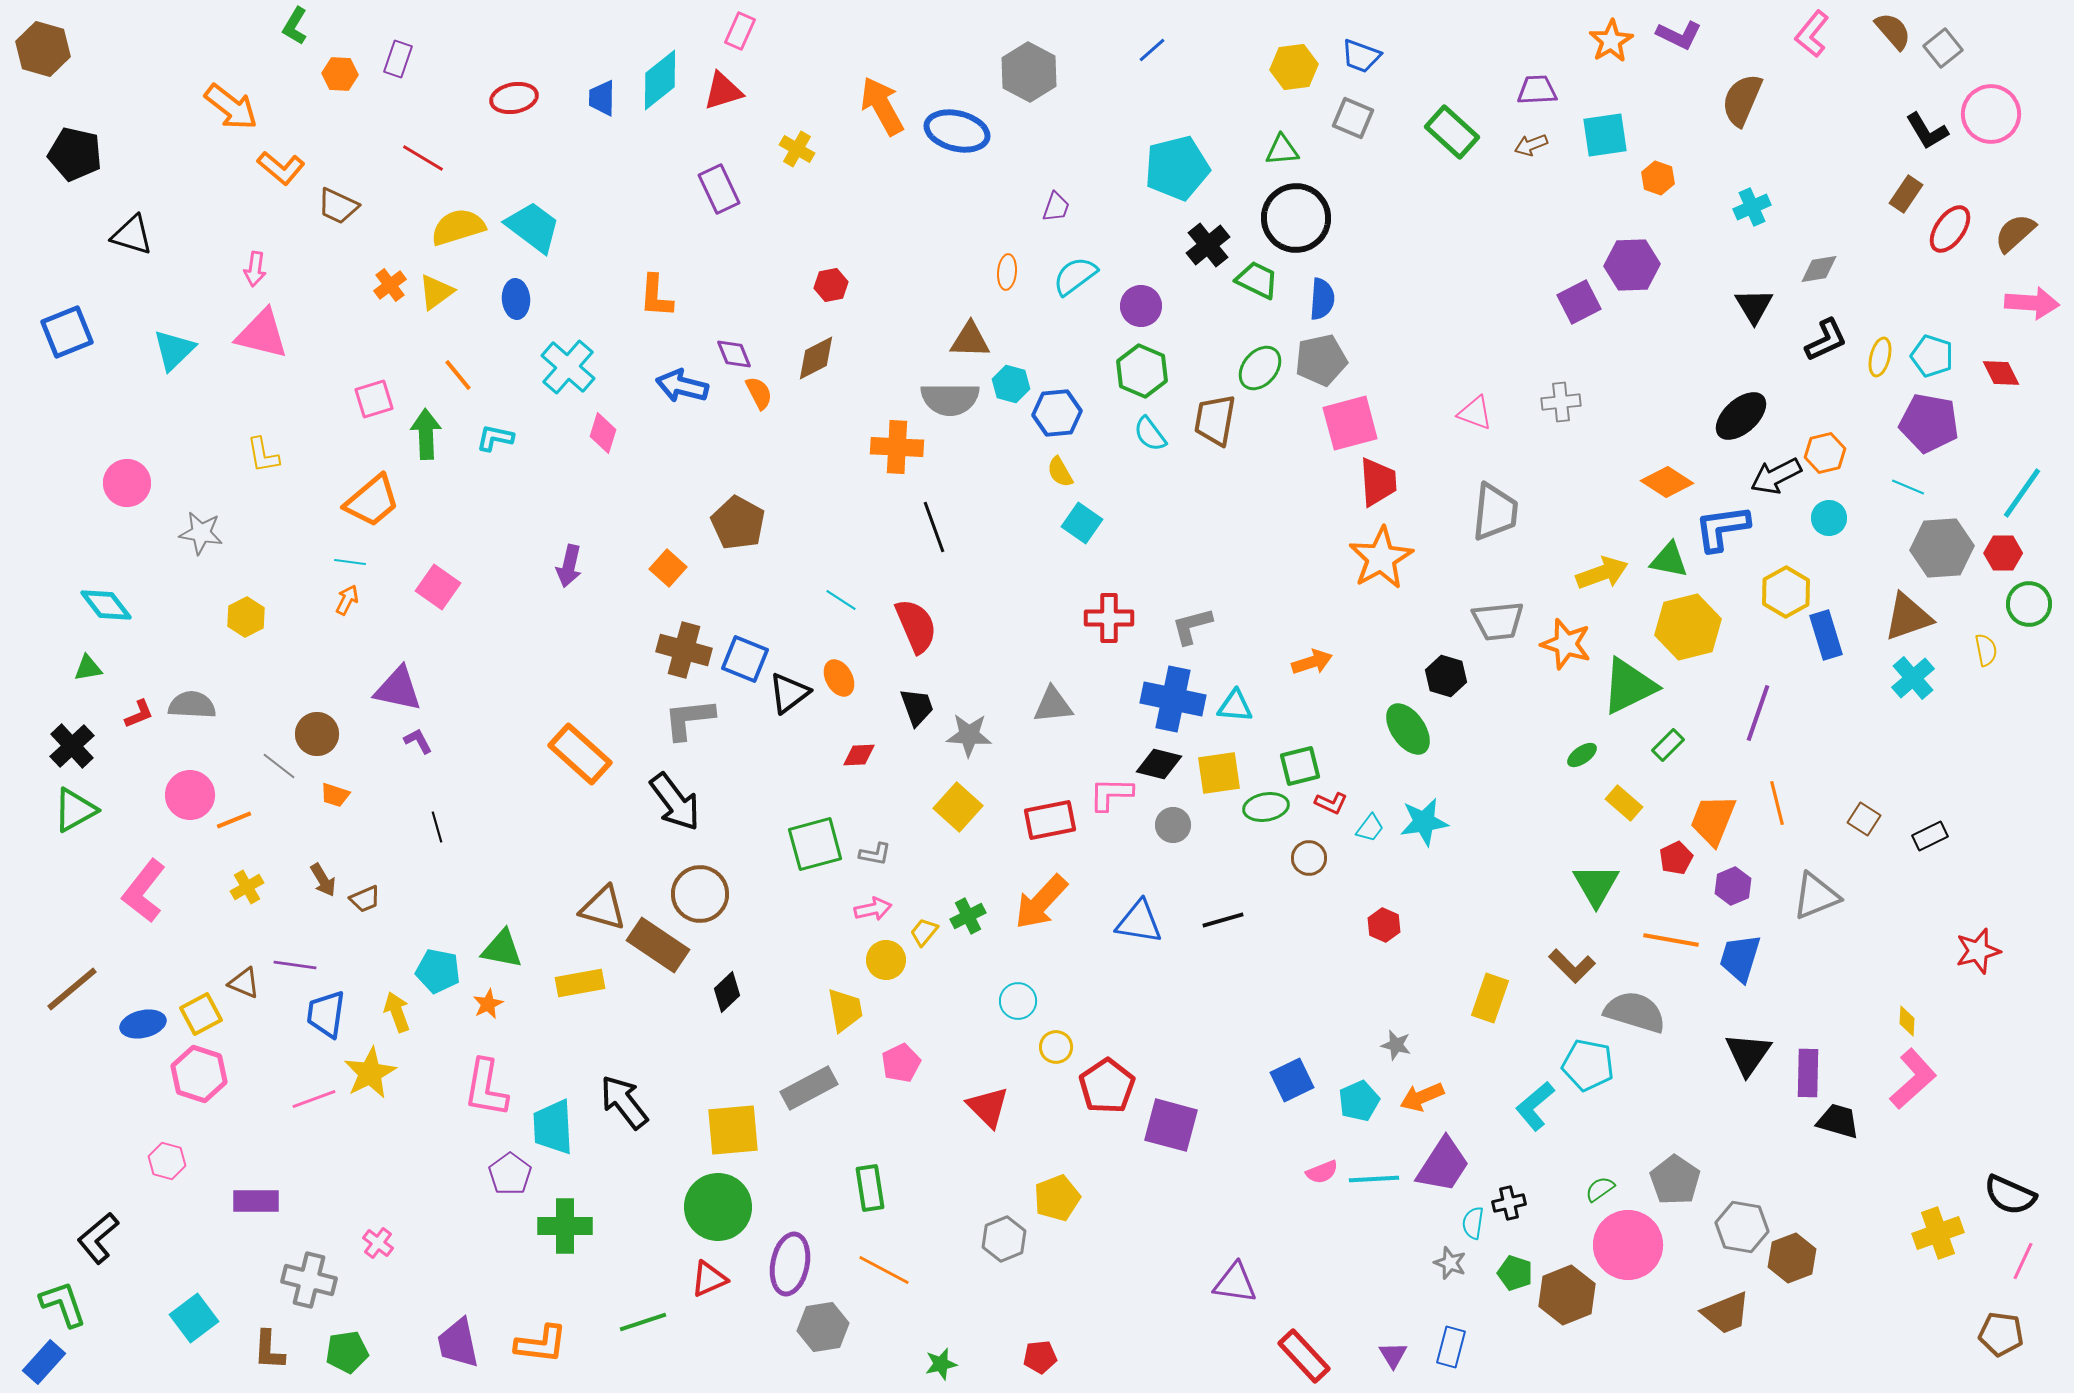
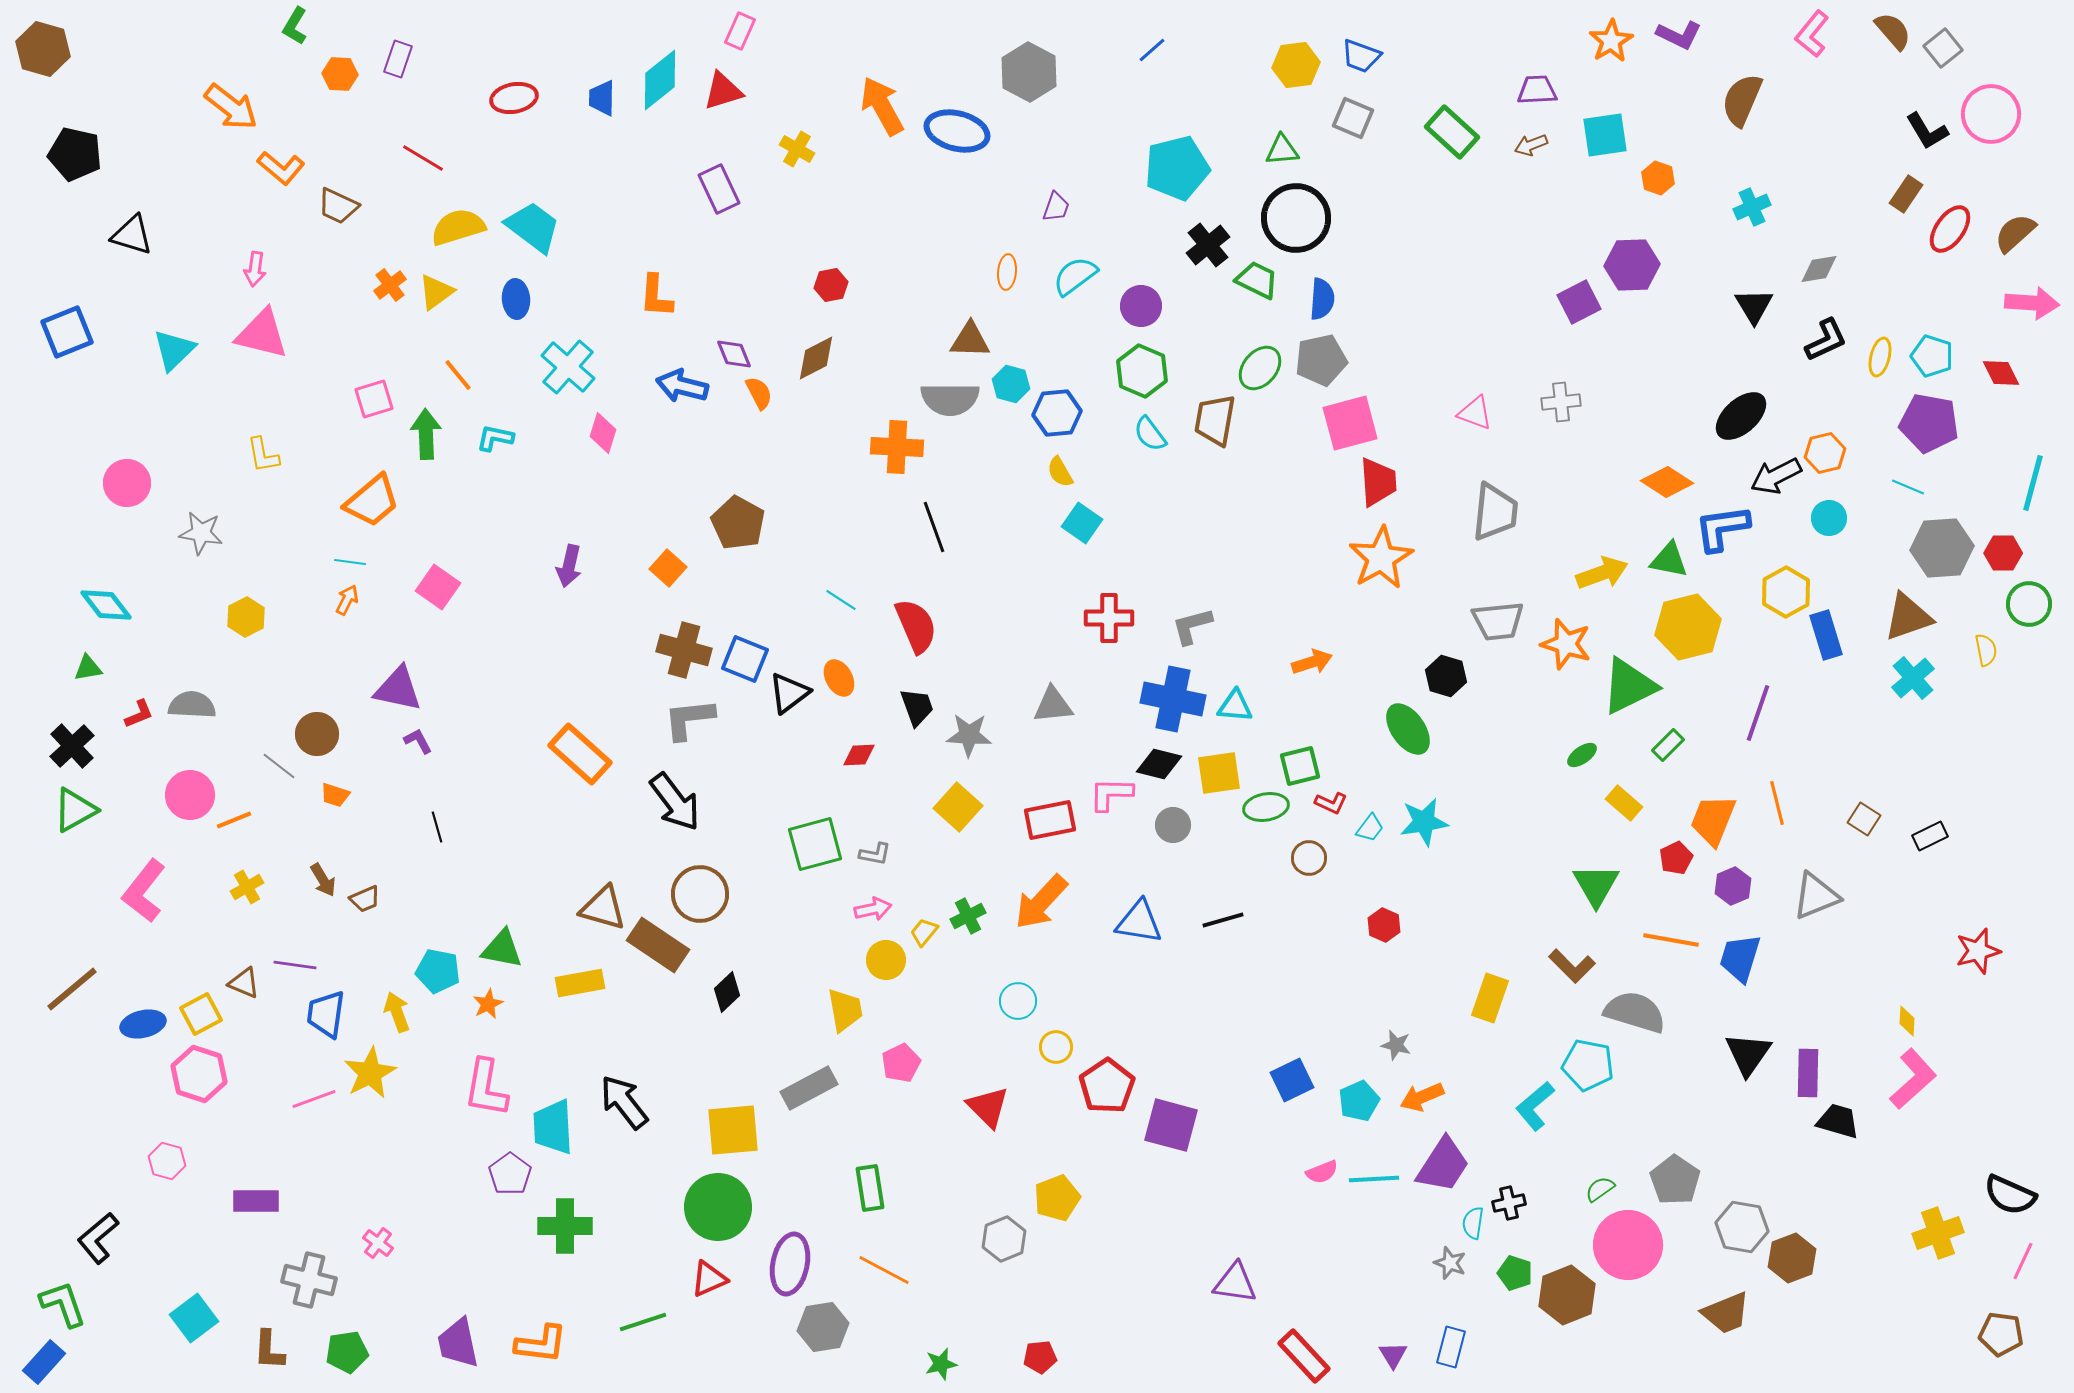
yellow hexagon at (1294, 67): moved 2 px right, 2 px up
cyan line at (2022, 493): moved 11 px right, 10 px up; rotated 20 degrees counterclockwise
